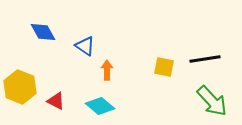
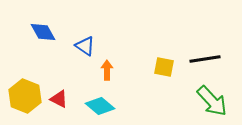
yellow hexagon: moved 5 px right, 9 px down
red triangle: moved 3 px right, 2 px up
